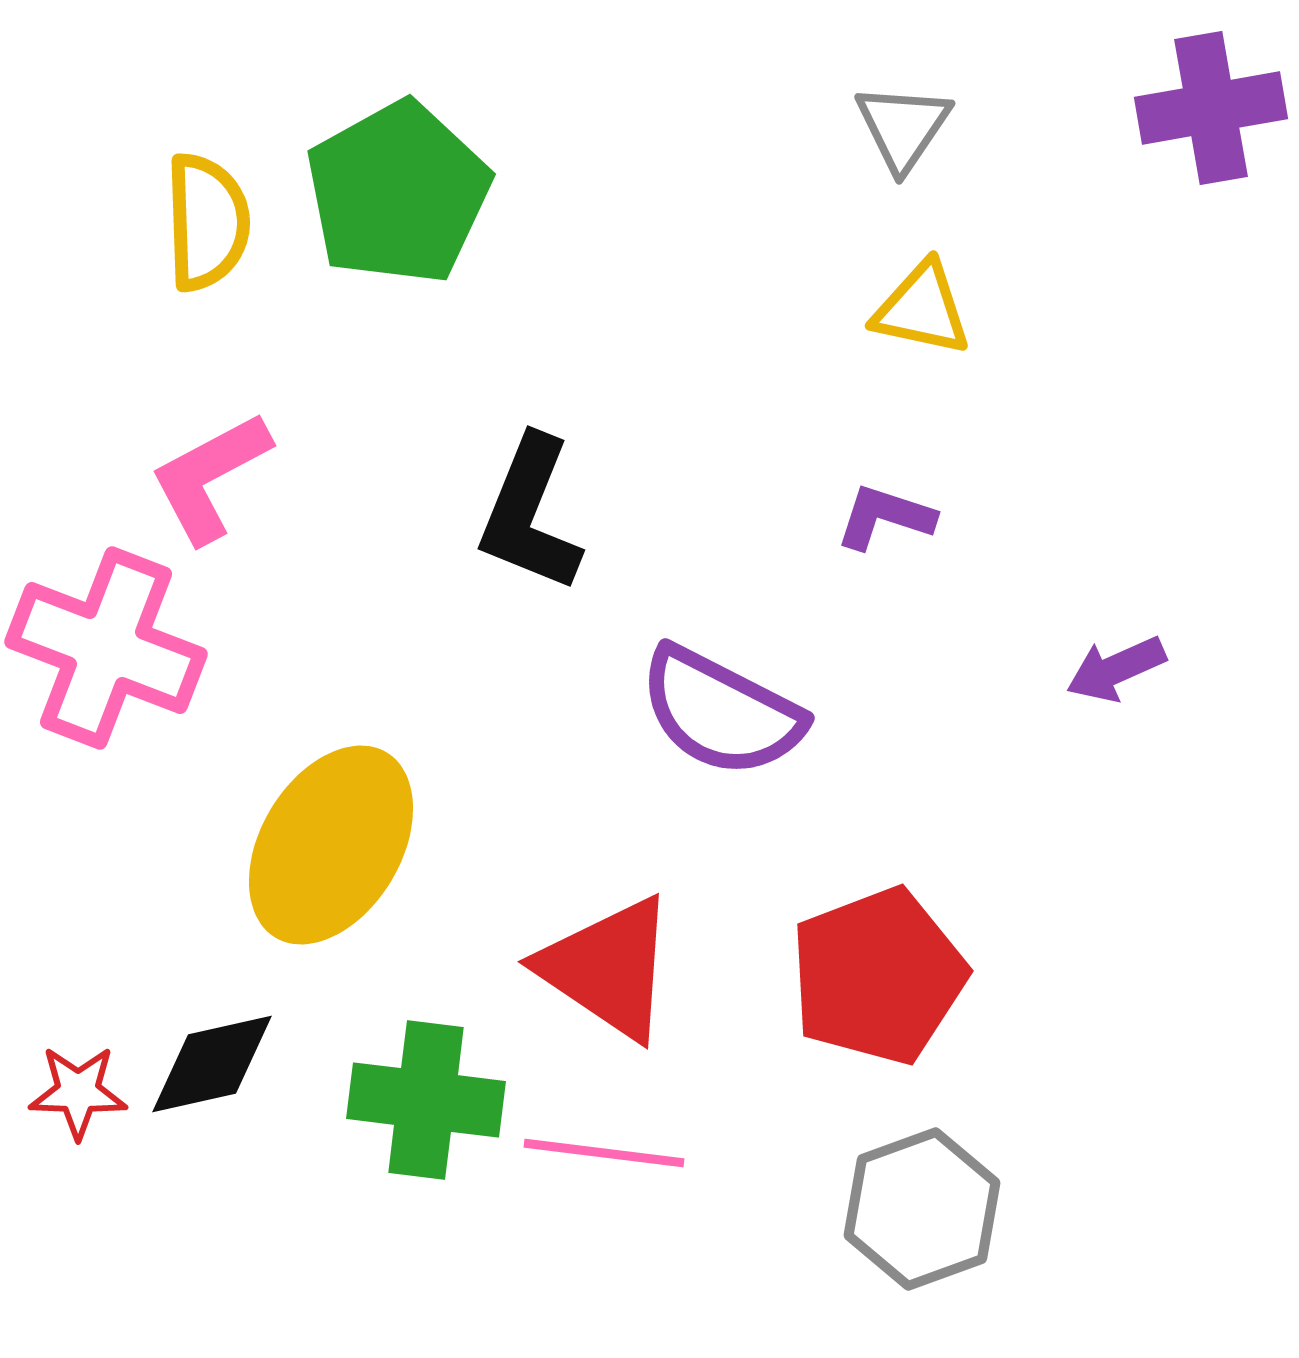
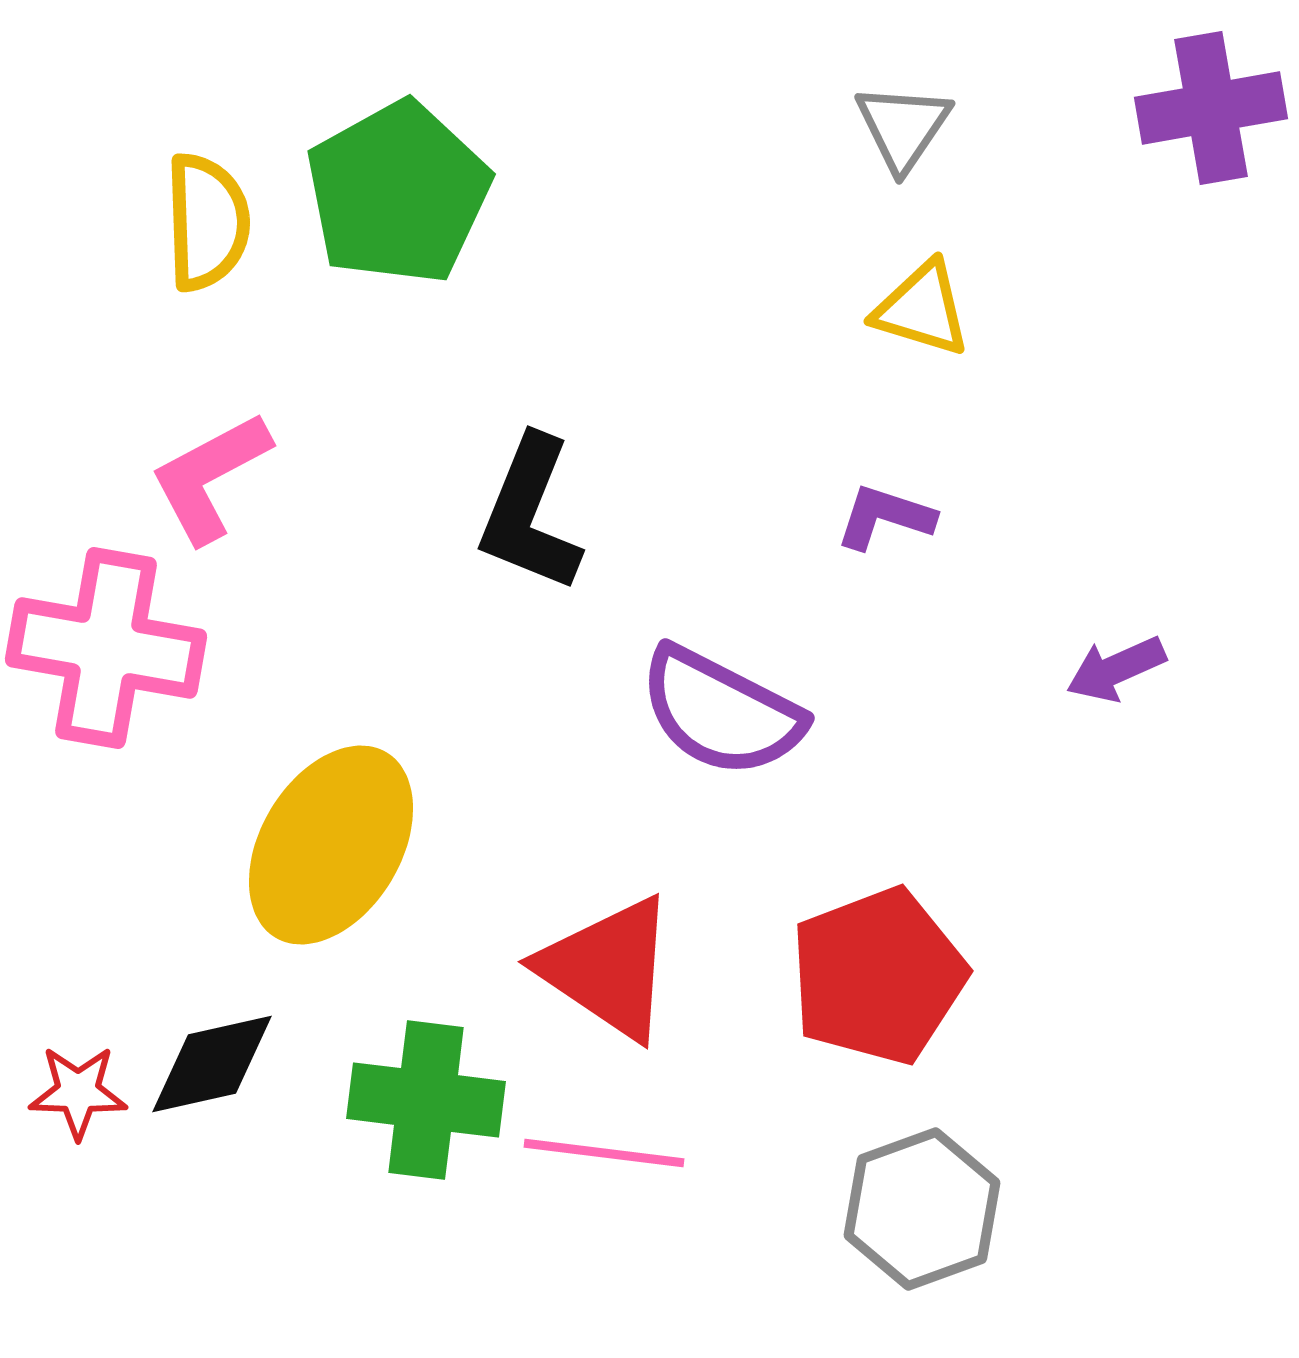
yellow triangle: rotated 5 degrees clockwise
pink cross: rotated 11 degrees counterclockwise
